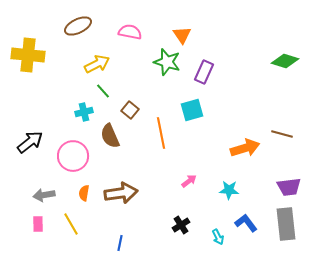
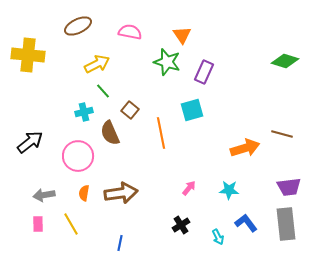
brown semicircle: moved 3 px up
pink circle: moved 5 px right
pink arrow: moved 7 px down; rotated 14 degrees counterclockwise
